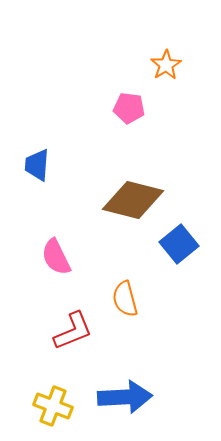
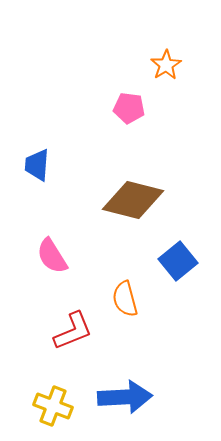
blue square: moved 1 px left, 17 px down
pink semicircle: moved 4 px left, 1 px up; rotated 6 degrees counterclockwise
